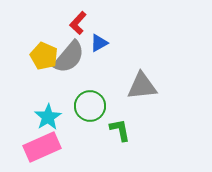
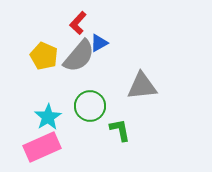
gray semicircle: moved 10 px right, 1 px up
